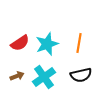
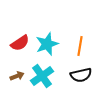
orange line: moved 1 px right, 3 px down
cyan cross: moved 2 px left, 1 px up
